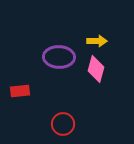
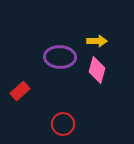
purple ellipse: moved 1 px right
pink diamond: moved 1 px right, 1 px down
red rectangle: rotated 36 degrees counterclockwise
